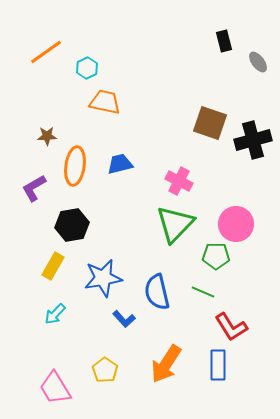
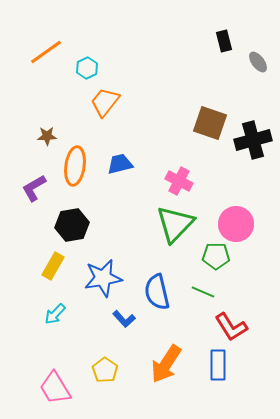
orange trapezoid: rotated 64 degrees counterclockwise
